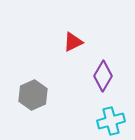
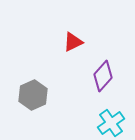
purple diamond: rotated 12 degrees clockwise
cyan cross: moved 2 px down; rotated 20 degrees counterclockwise
